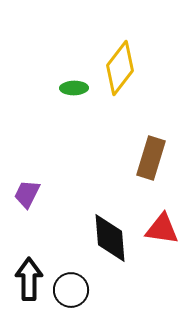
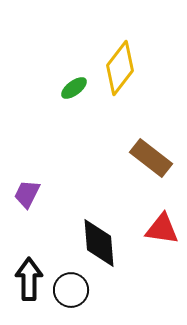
green ellipse: rotated 36 degrees counterclockwise
brown rectangle: rotated 69 degrees counterclockwise
black diamond: moved 11 px left, 5 px down
